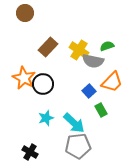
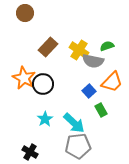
cyan star: moved 1 px left, 1 px down; rotated 14 degrees counterclockwise
